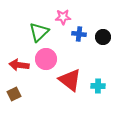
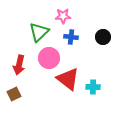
pink star: moved 1 px up
blue cross: moved 8 px left, 3 px down
pink circle: moved 3 px right, 1 px up
red arrow: rotated 84 degrees counterclockwise
red triangle: moved 2 px left, 1 px up
cyan cross: moved 5 px left, 1 px down
